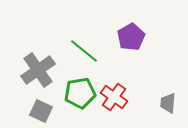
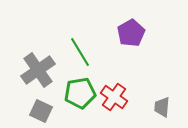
purple pentagon: moved 4 px up
green line: moved 4 px left, 1 px down; rotated 20 degrees clockwise
gray trapezoid: moved 6 px left, 4 px down
